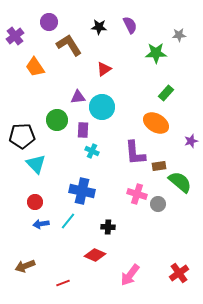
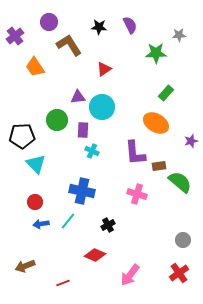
gray circle: moved 25 px right, 36 px down
black cross: moved 2 px up; rotated 32 degrees counterclockwise
